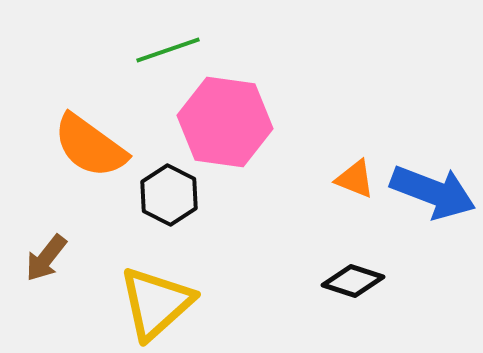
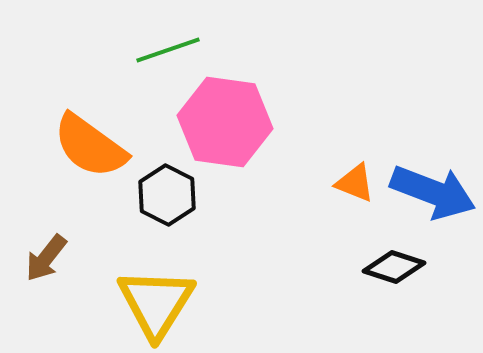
orange triangle: moved 4 px down
black hexagon: moved 2 px left
black diamond: moved 41 px right, 14 px up
yellow triangle: rotated 16 degrees counterclockwise
